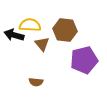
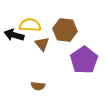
purple pentagon: rotated 20 degrees counterclockwise
brown semicircle: moved 2 px right, 4 px down
